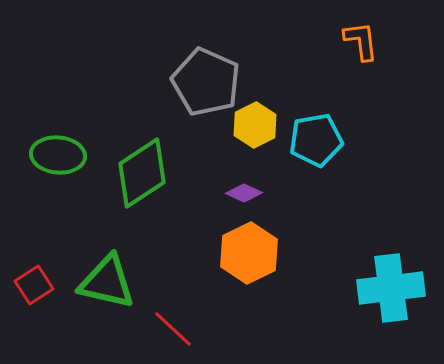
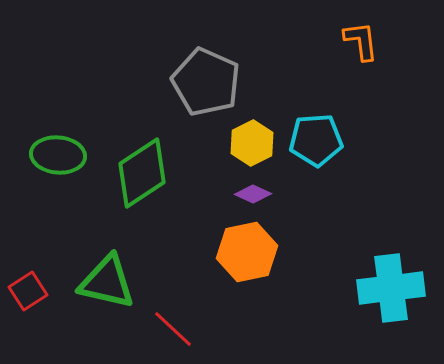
yellow hexagon: moved 3 px left, 18 px down
cyan pentagon: rotated 6 degrees clockwise
purple diamond: moved 9 px right, 1 px down
orange hexagon: moved 2 px left, 1 px up; rotated 14 degrees clockwise
red square: moved 6 px left, 6 px down
